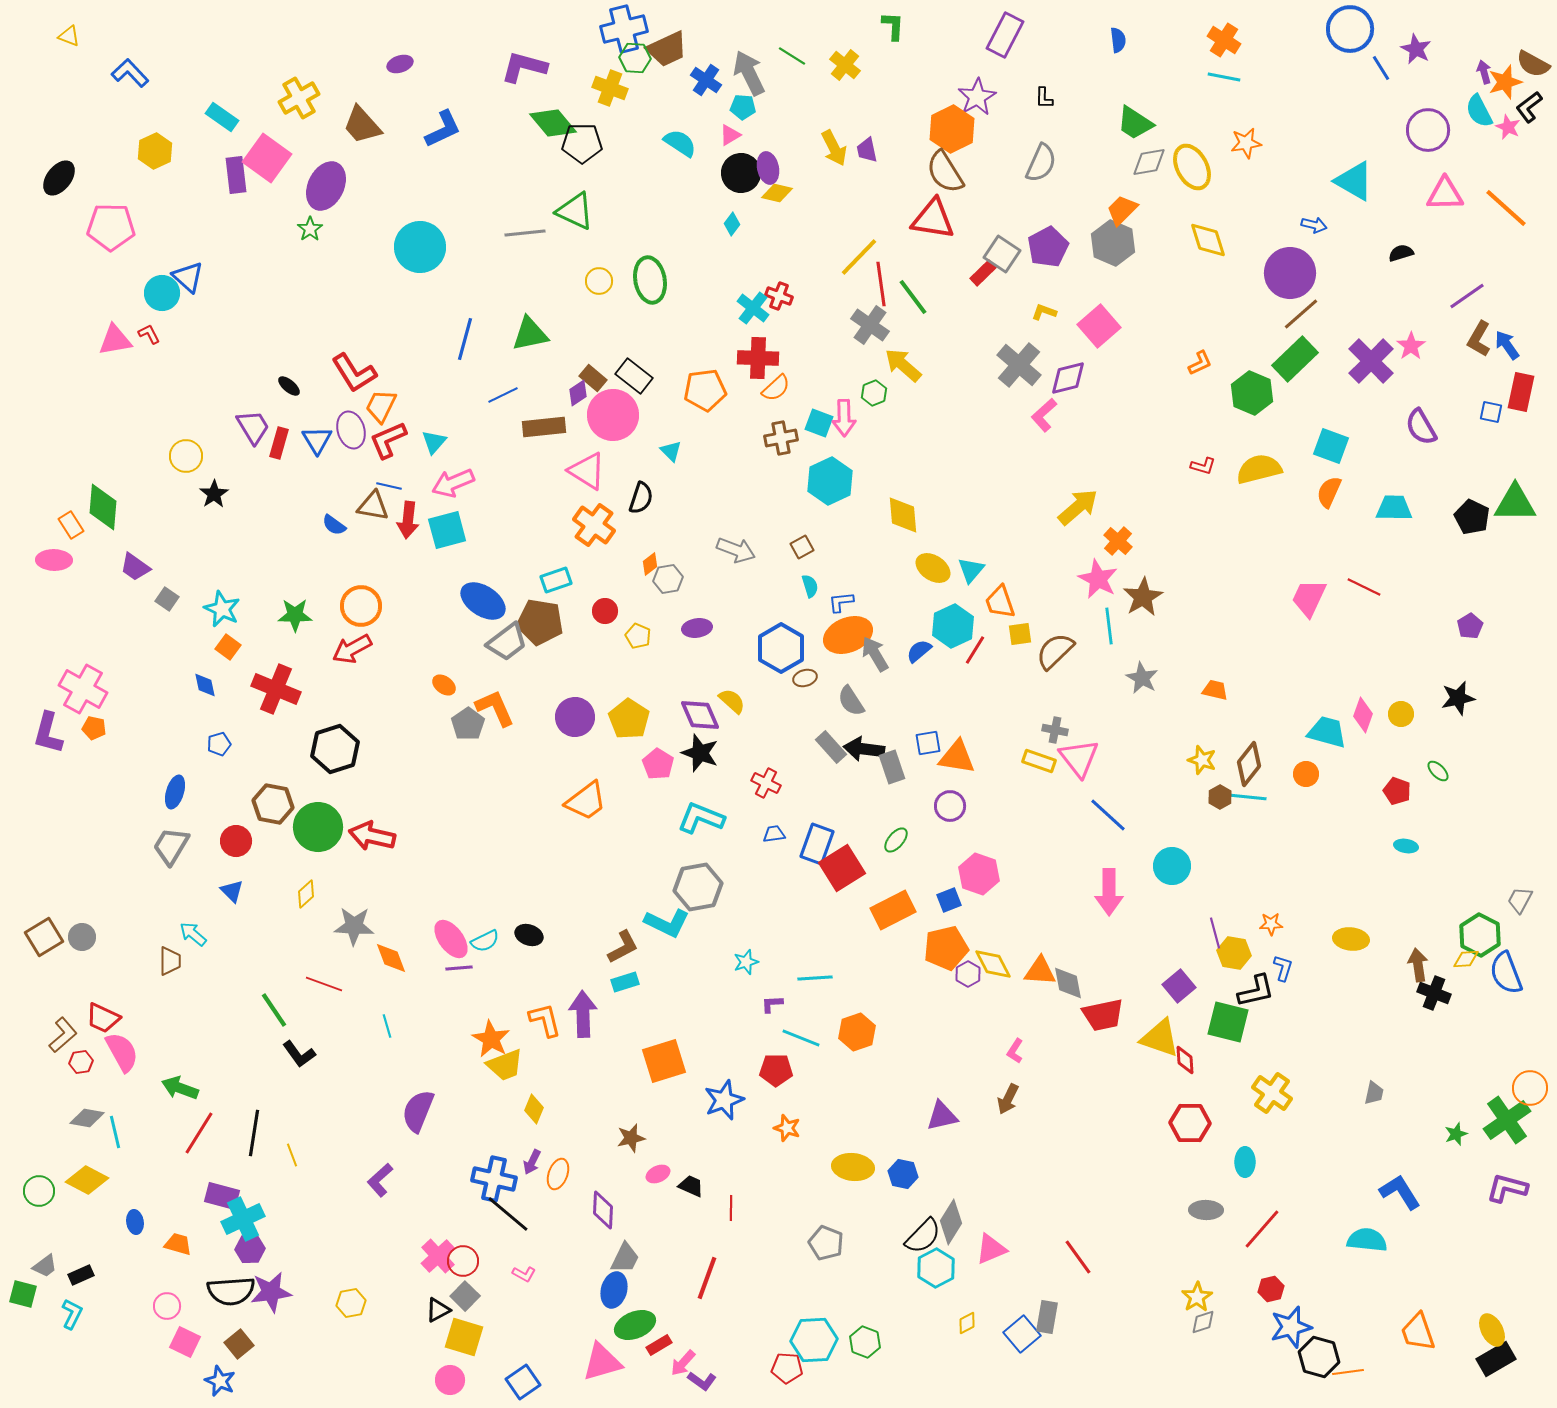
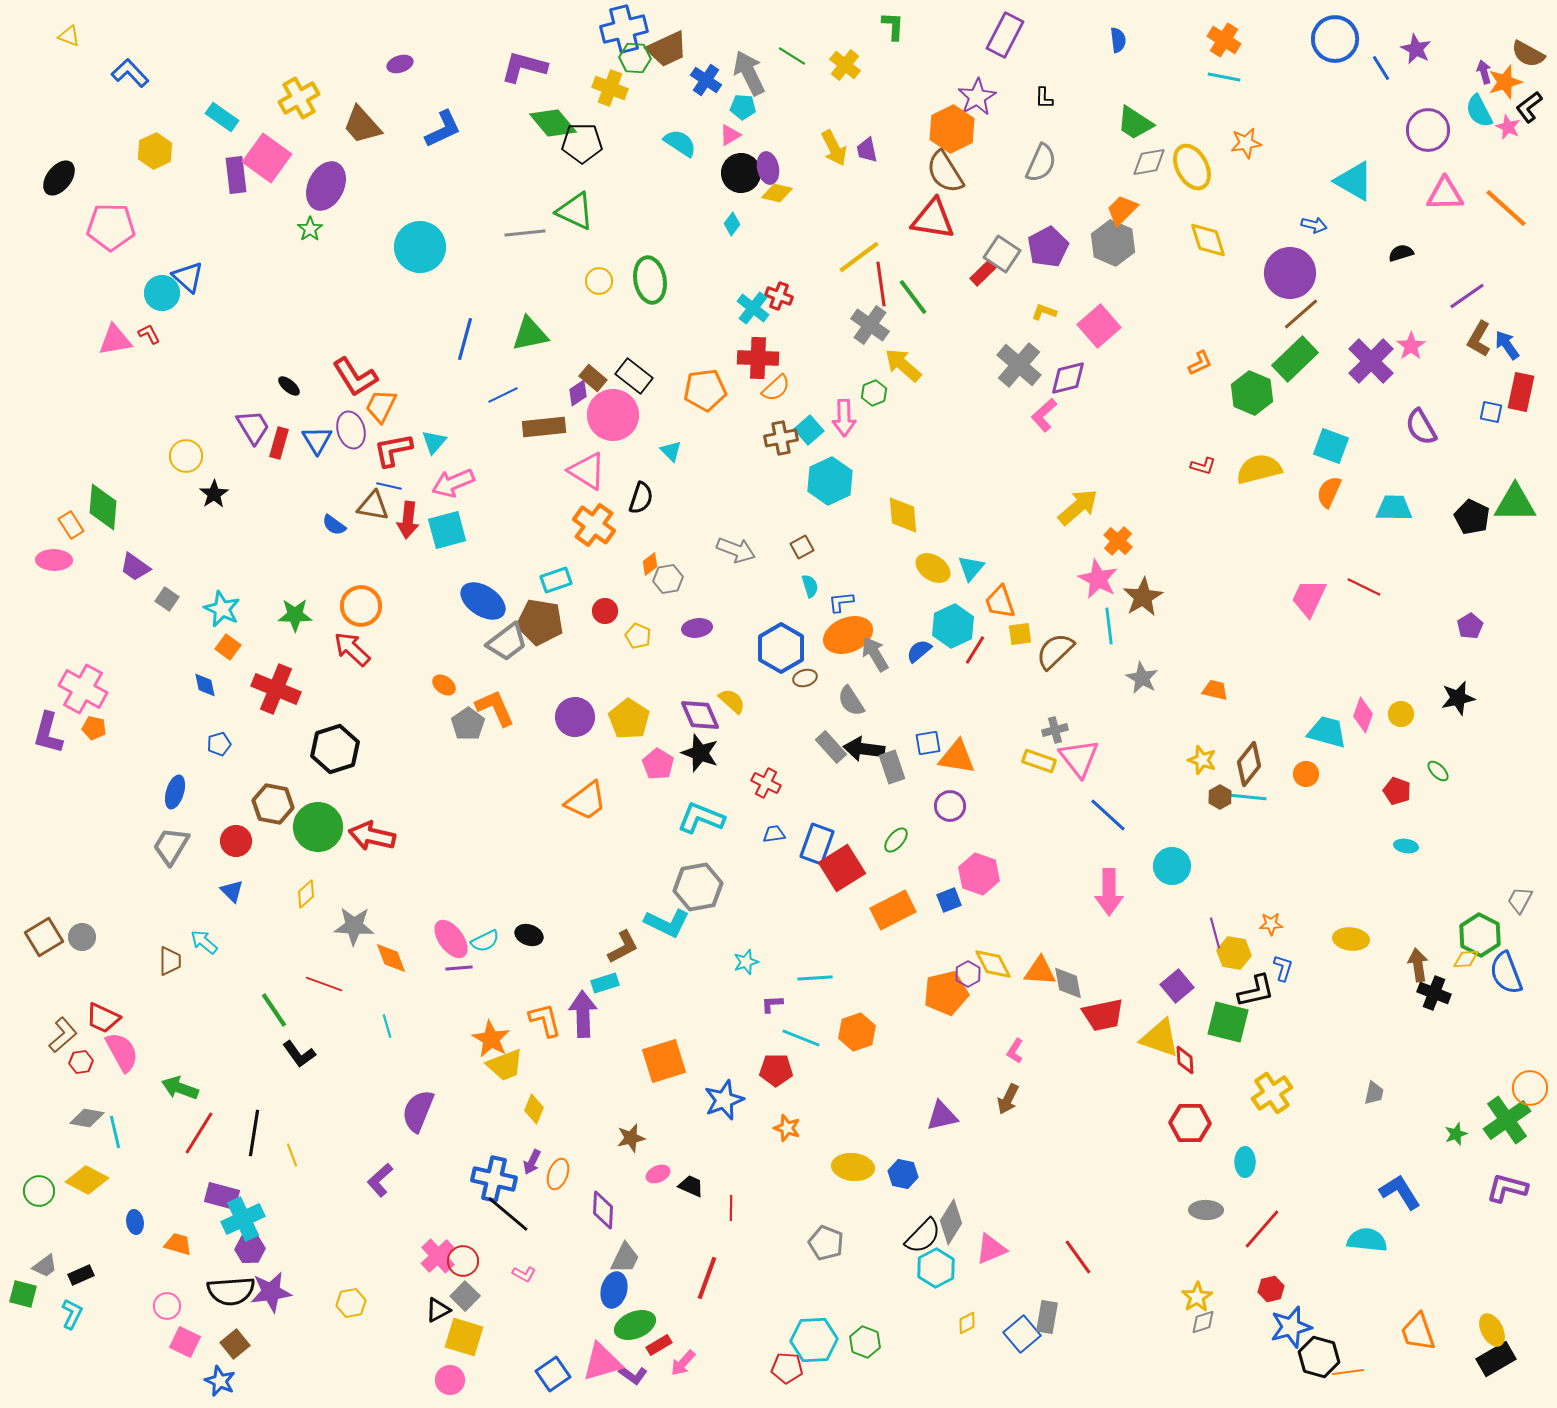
blue circle at (1350, 29): moved 15 px left, 10 px down
brown semicircle at (1533, 64): moved 5 px left, 10 px up
yellow line at (859, 257): rotated 9 degrees clockwise
red L-shape at (354, 373): moved 1 px right, 4 px down
cyan square at (819, 423): moved 10 px left, 7 px down; rotated 28 degrees clockwise
red L-shape at (388, 440): moved 5 px right, 10 px down; rotated 12 degrees clockwise
cyan triangle at (971, 570): moved 2 px up
red arrow at (352, 649): rotated 72 degrees clockwise
gray cross at (1055, 730): rotated 25 degrees counterclockwise
cyan arrow at (193, 934): moved 11 px right, 8 px down
orange pentagon at (946, 948): moved 45 px down
cyan rectangle at (625, 982): moved 20 px left, 1 px down
purple square at (1179, 986): moved 2 px left
yellow cross at (1272, 1093): rotated 21 degrees clockwise
brown square at (239, 1344): moved 4 px left
purple L-shape at (702, 1381): moved 69 px left, 6 px up
blue square at (523, 1382): moved 30 px right, 8 px up
